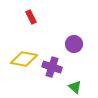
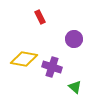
red rectangle: moved 9 px right
purple circle: moved 5 px up
